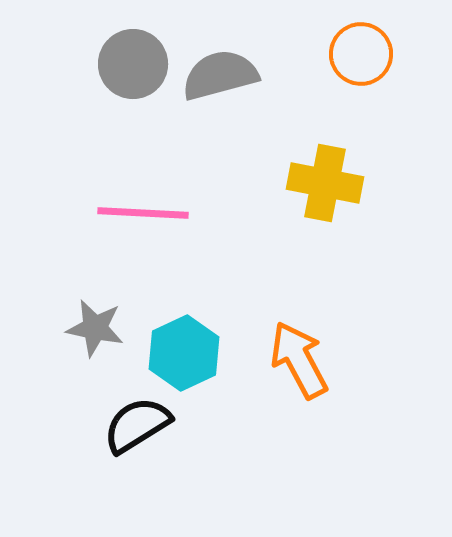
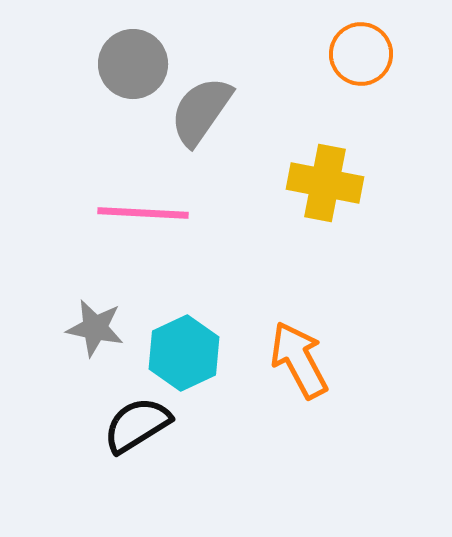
gray semicircle: moved 19 px left, 36 px down; rotated 40 degrees counterclockwise
